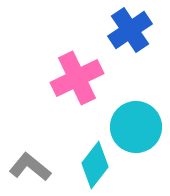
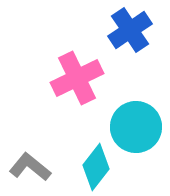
cyan diamond: moved 1 px right, 2 px down
